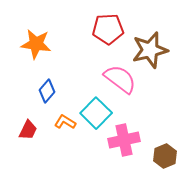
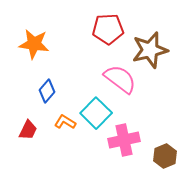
orange star: moved 2 px left
